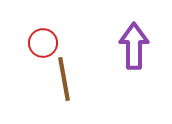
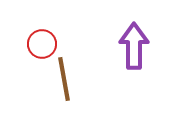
red circle: moved 1 px left, 1 px down
